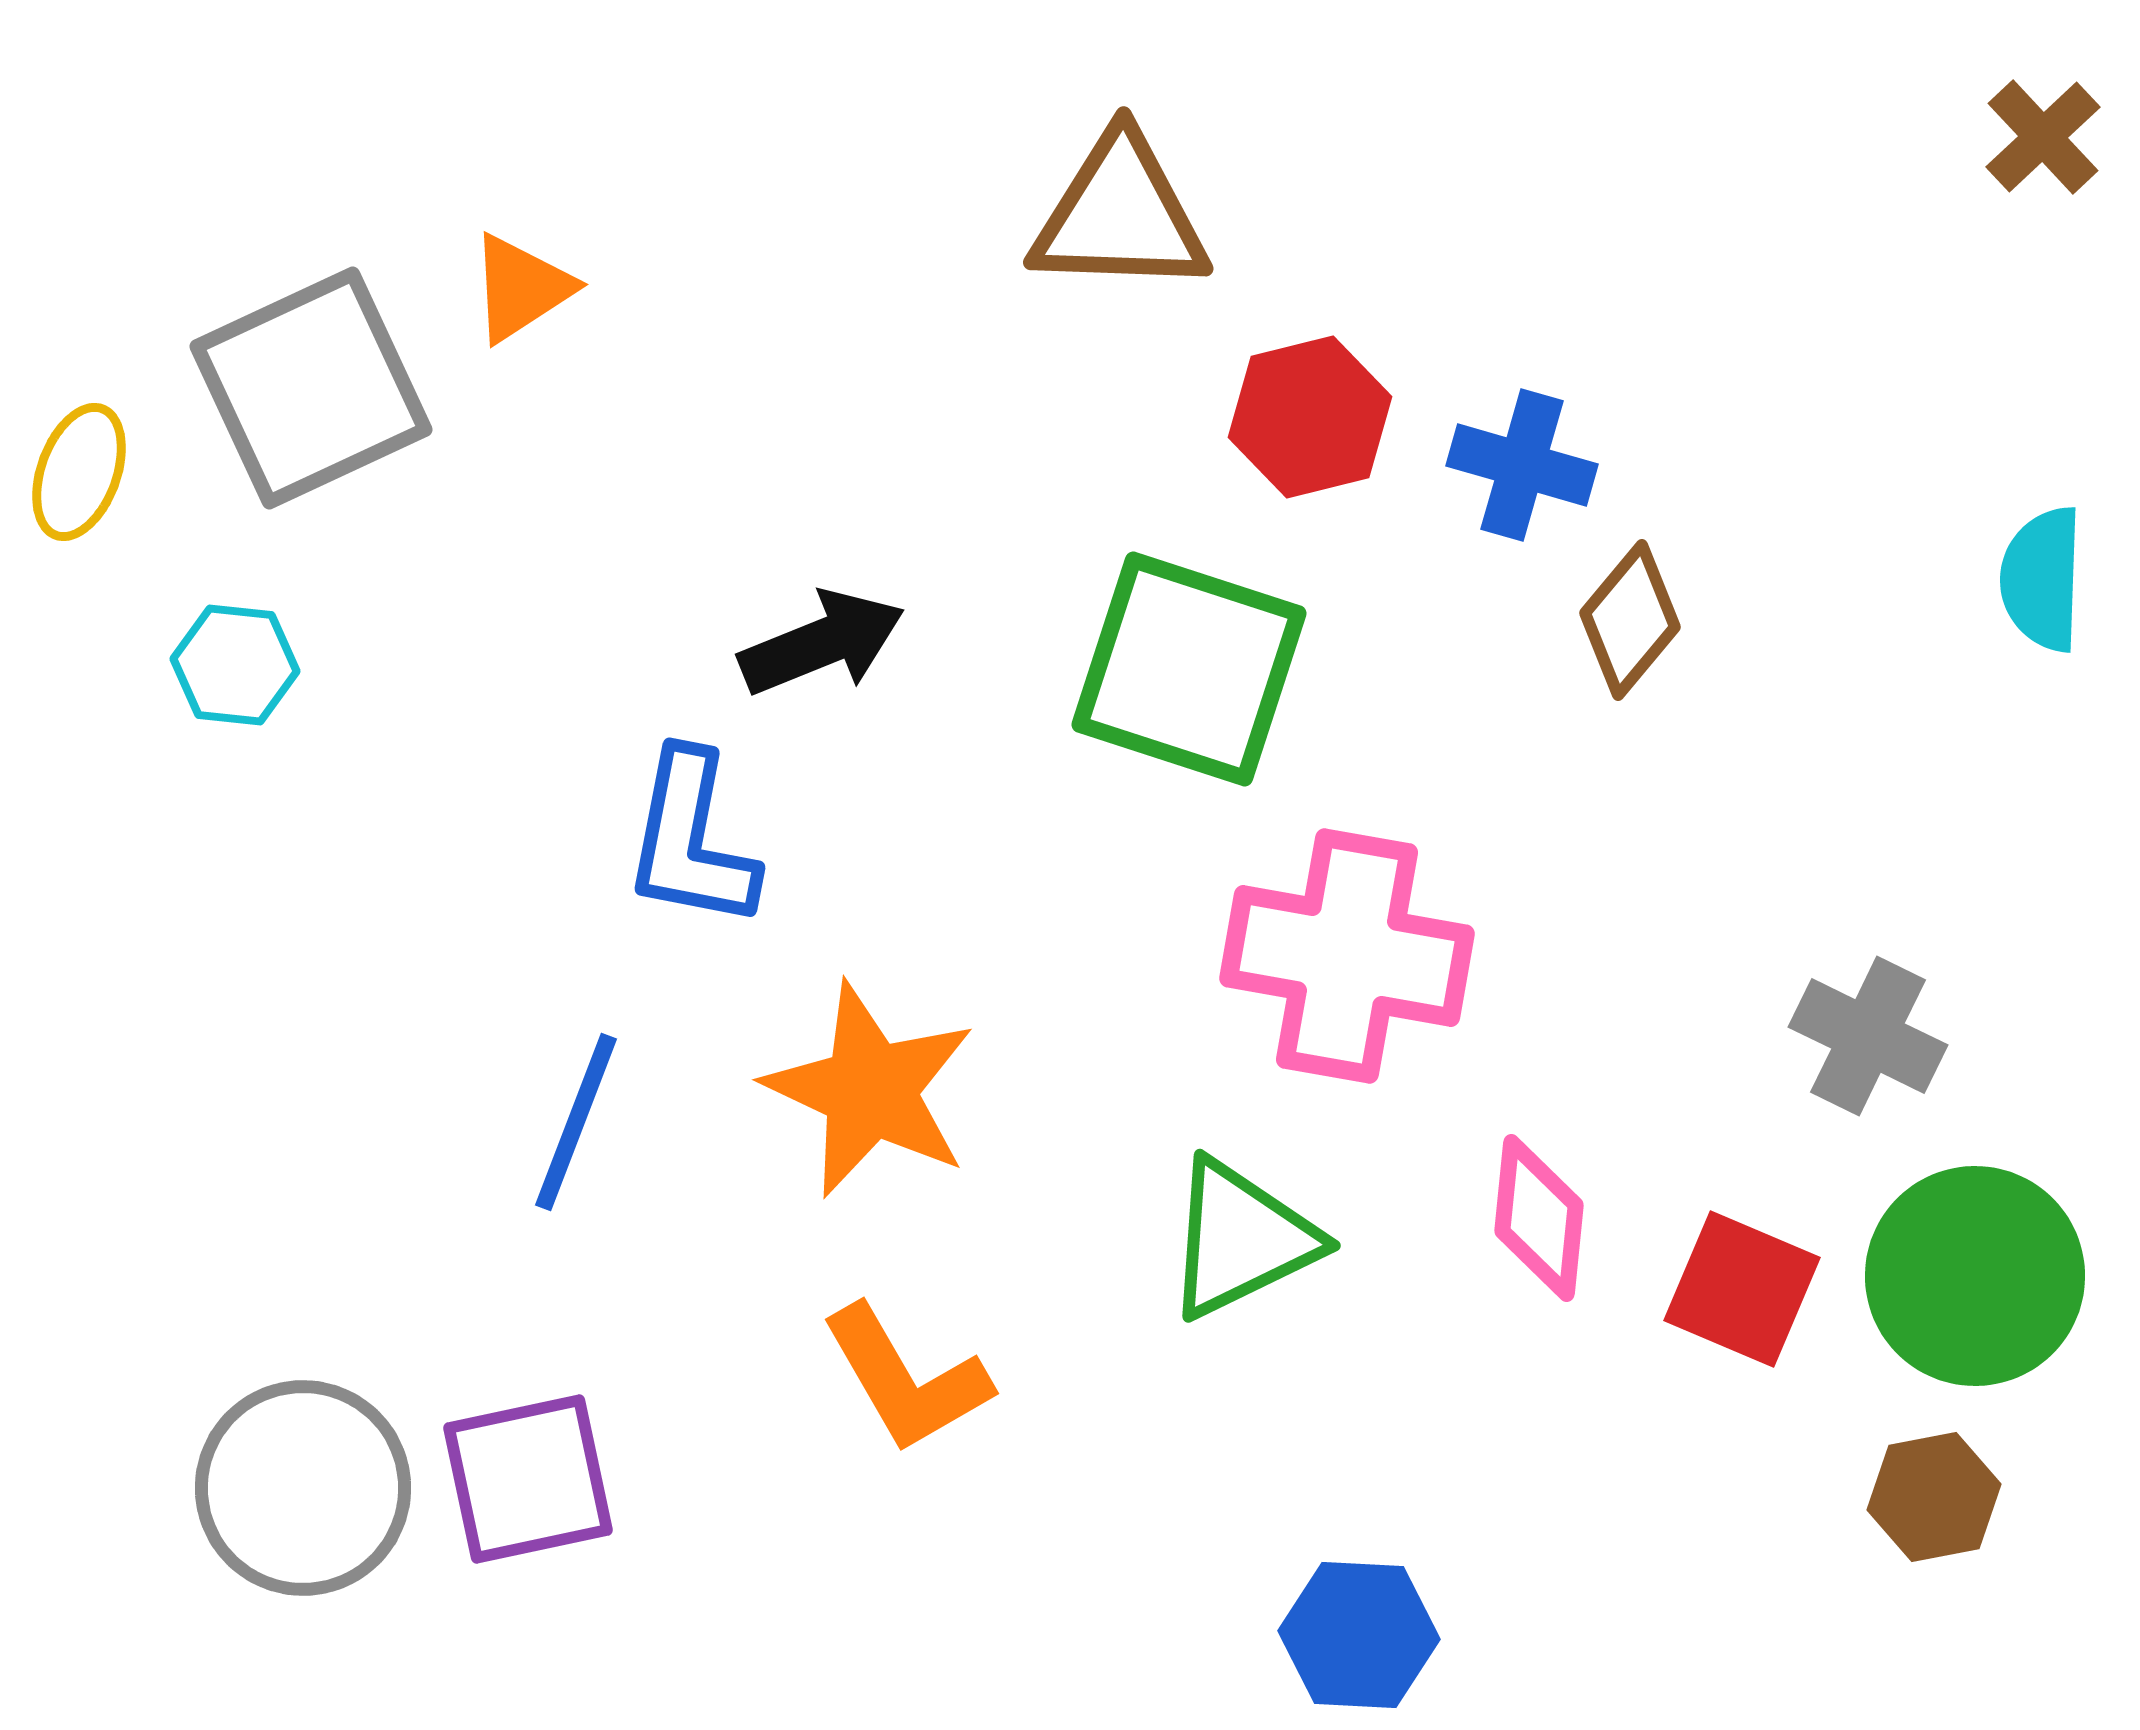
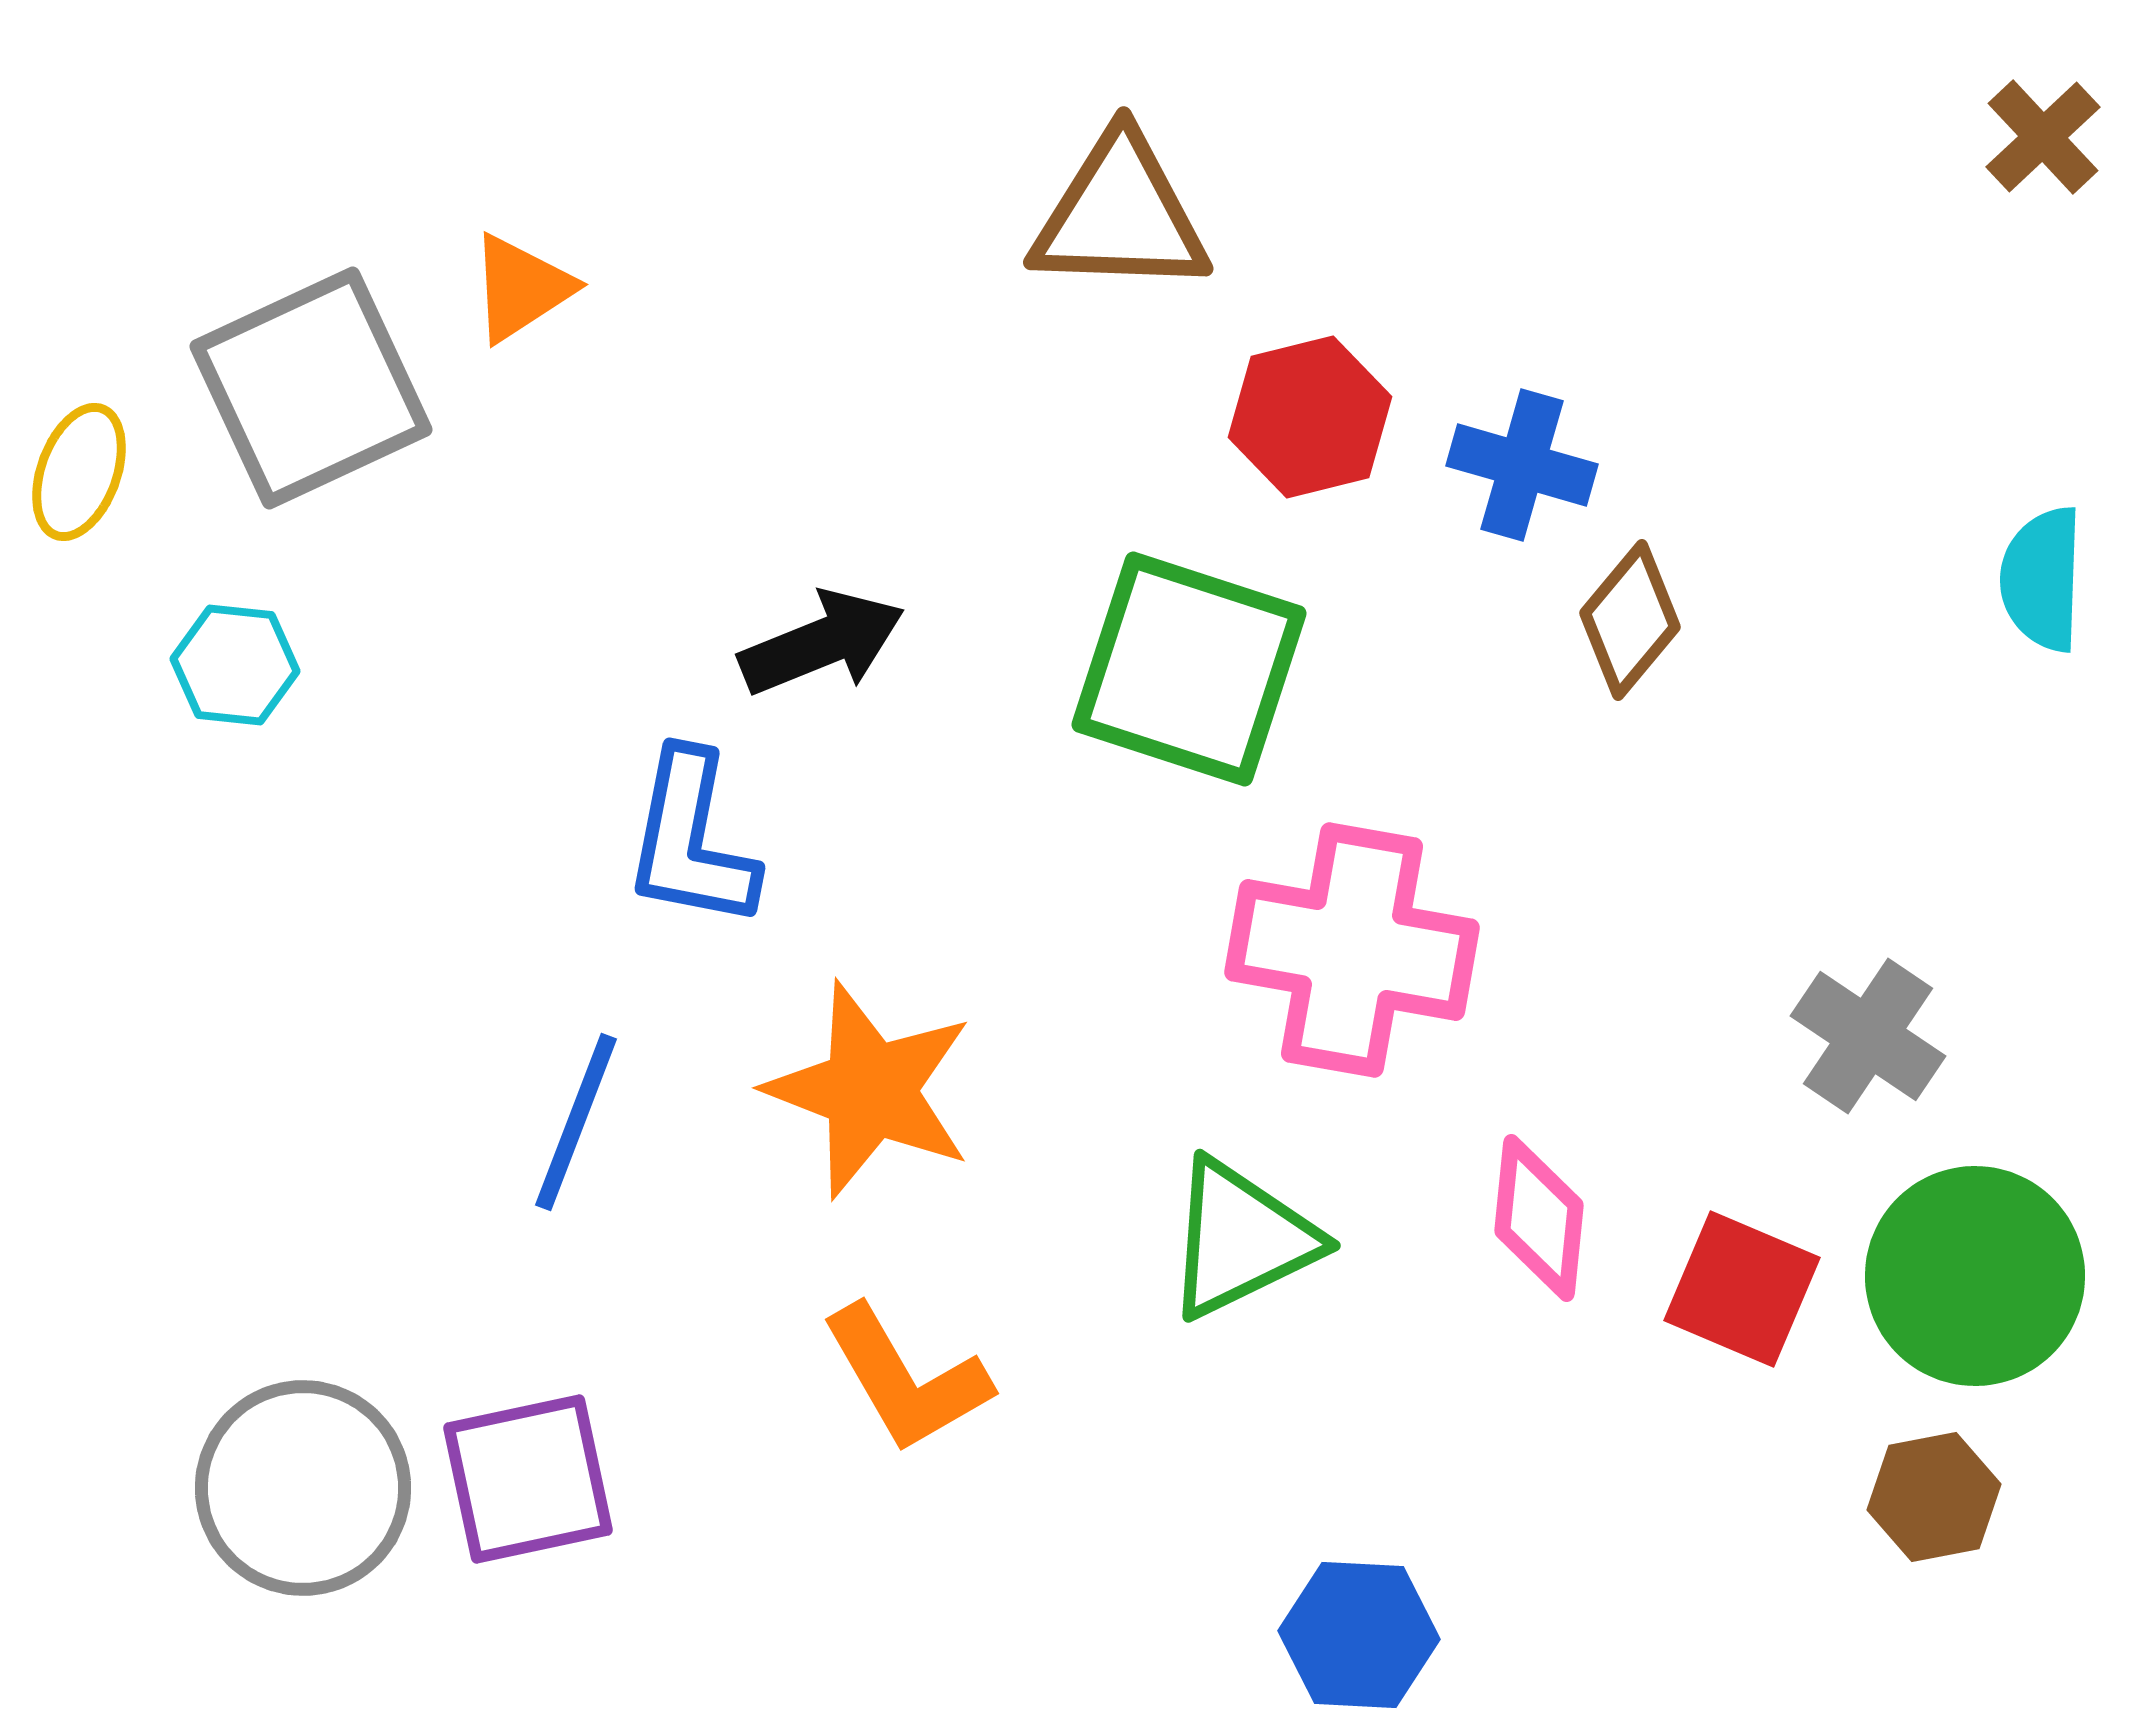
pink cross: moved 5 px right, 6 px up
gray cross: rotated 8 degrees clockwise
orange star: rotated 4 degrees counterclockwise
